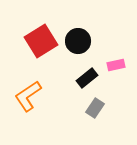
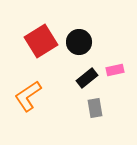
black circle: moved 1 px right, 1 px down
pink rectangle: moved 1 px left, 5 px down
gray rectangle: rotated 42 degrees counterclockwise
